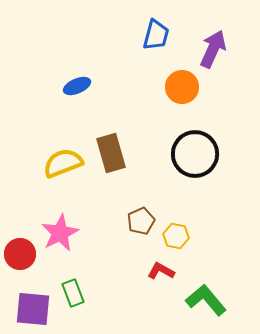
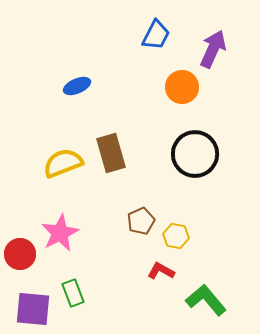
blue trapezoid: rotated 12 degrees clockwise
